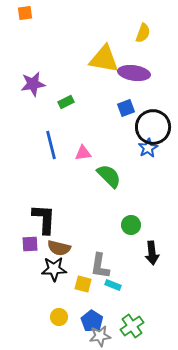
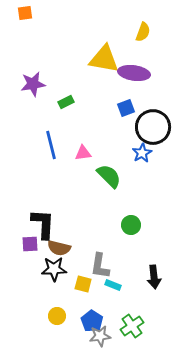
yellow semicircle: moved 1 px up
blue star: moved 6 px left, 5 px down
black L-shape: moved 1 px left, 5 px down
black arrow: moved 2 px right, 24 px down
yellow circle: moved 2 px left, 1 px up
